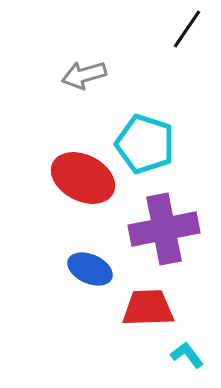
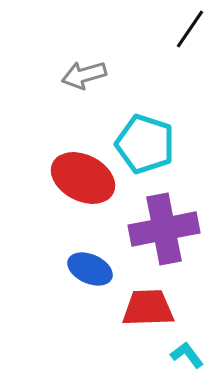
black line: moved 3 px right
